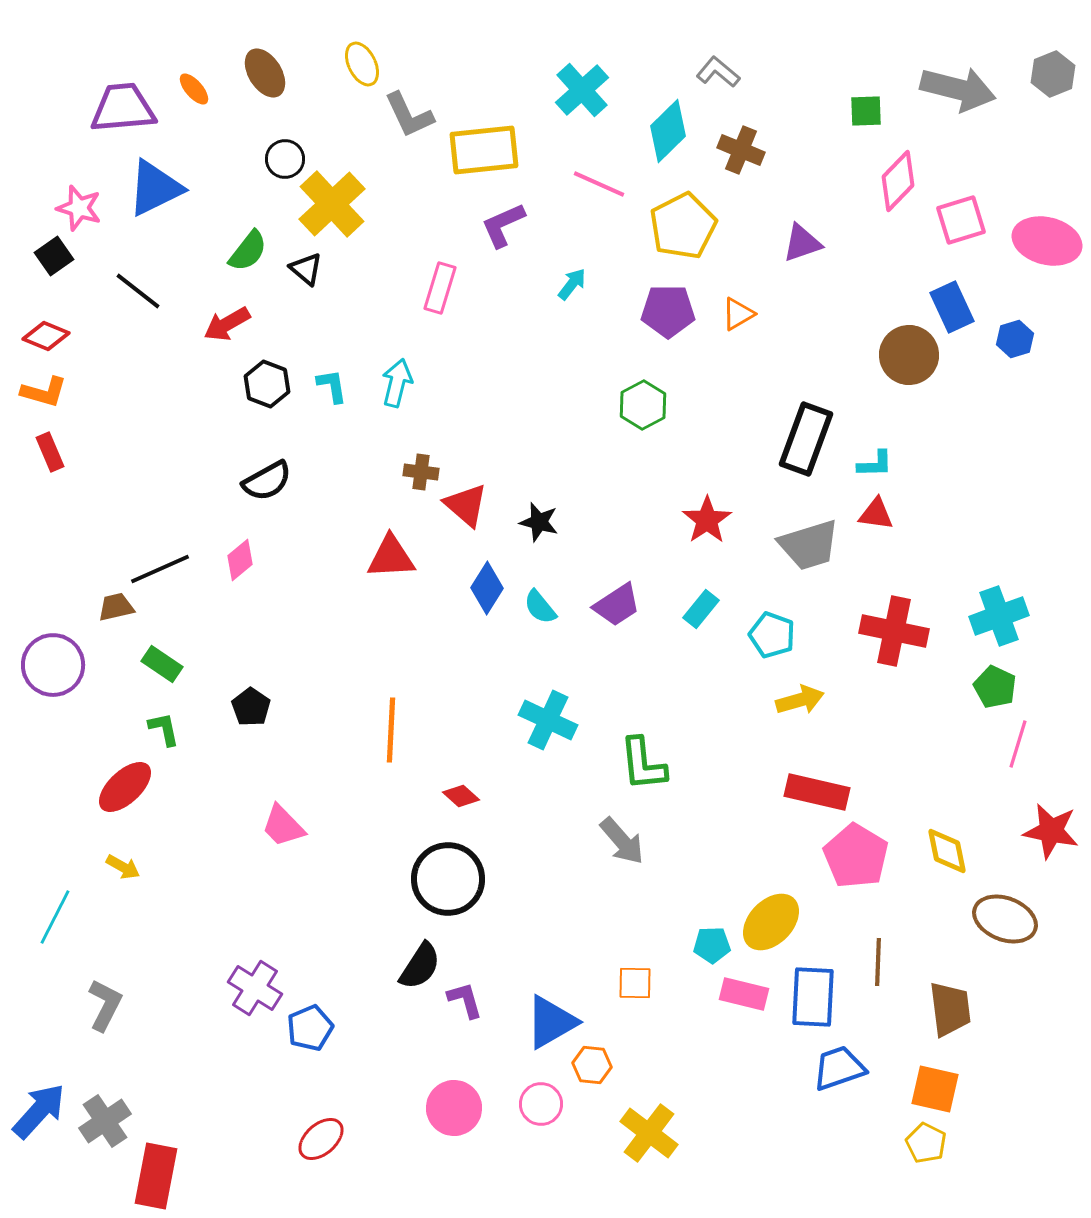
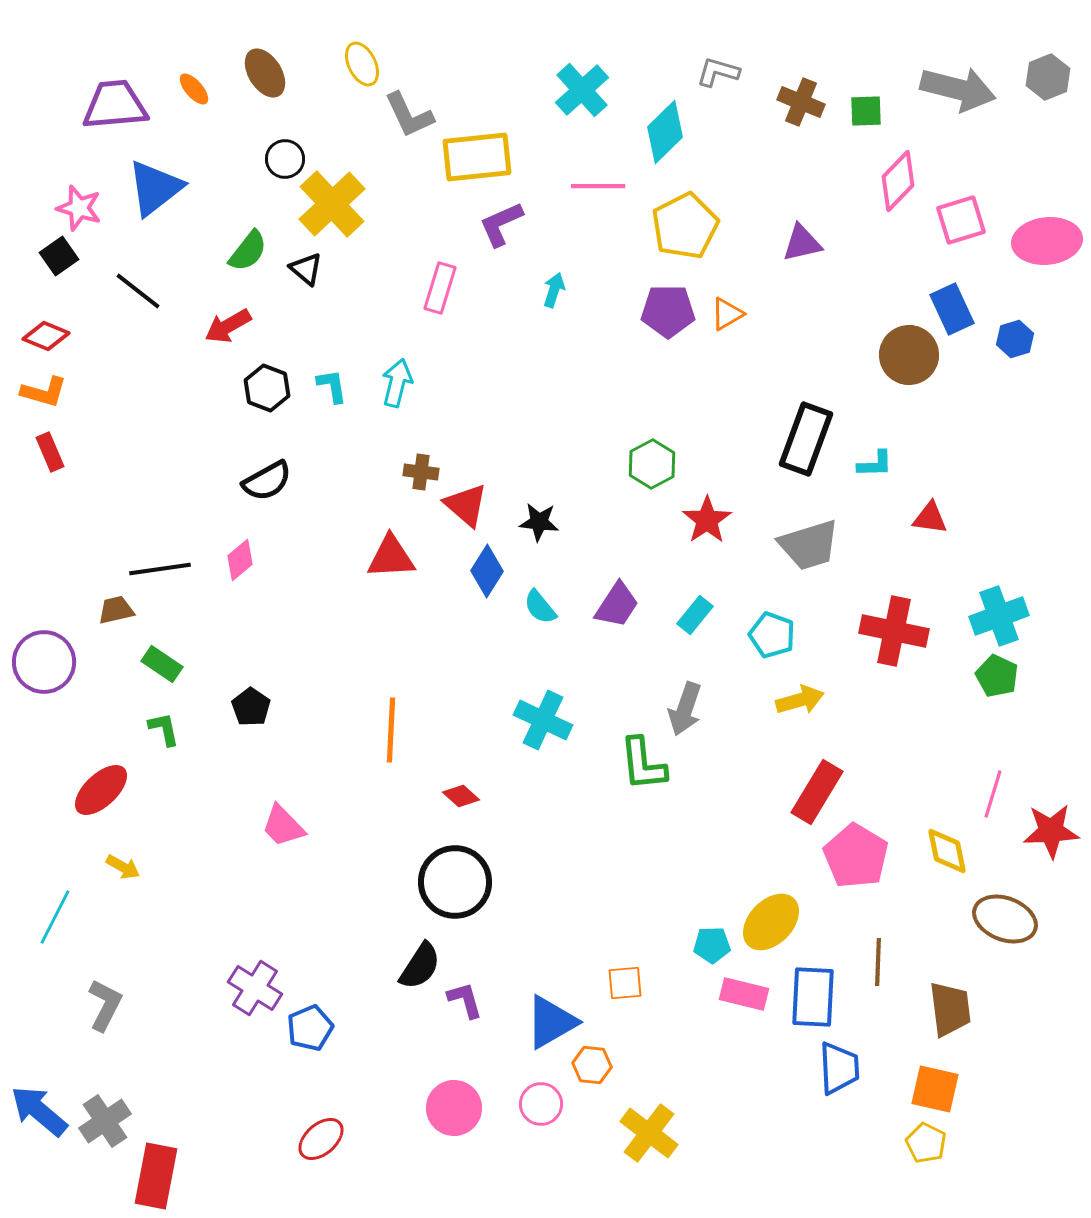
gray L-shape at (718, 72): rotated 24 degrees counterclockwise
gray hexagon at (1053, 74): moved 5 px left, 3 px down
purple trapezoid at (123, 108): moved 8 px left, 3 px up
cyan diamond at (668, 131): moved 3 px left, 1 px down
yellow rectangle at (484, 150): moved 7 px left, 7 px down
brown cross at (741, 150): moved 60 px right, 48 px up
pink line at (599, 184): moved 1 px left, 2 px down; rotated 24 degrees counterclockwise
blue triangle at (155, 188): rotated 12 degrees counterclockwise
purple L-shape at (503, 225): moved 2 px left, 1 px up
yellow pentagon at (683, 226): moved 2 px right
pink ellipse at (1047, 241): rotated 20 degrees counterclockwise
purple triangle at (802, 243): rotated 6 degrees clockwise
black square at (54, 256): moved 5 px right
cyan arrow at (572, 284): moved 18 px left, 6 px down; rotated 20 degrees counterclockwise
blue rectangle at (952, 307): moved 2 px down
orange triangle at (738, 314): moved 11 px left
red arrow at (227, 324): moved 1 px right, 2 px down
black hexagon at (267, 384): moved 4 px down
green hexagon at (643, 405): moved 9 px right, 59 px down
red triangle at (876, 514): moved 54 px right, 4 px down
black star at (539, 522): rotated 9 degrees counterclockwise
black line at (160, 569): rotated 16 degrees clockwise
blue diamond at (487, 588): moved 17 px up
purple trapezoid at (617, 605): rotated 24 degrees counterclockwise
brown trapezoid at (116, 607): moved 3 px down
cyan rectangle at (701, 609): moved 6 px left, 6 px down
purple circle at (53, 665): moved 9 px left, 3 px up
green pentagon at (995, 687): moved 2 px right, 11 px up
cyan cross at (548, 720): moved 5 px left
pink line at (1018, 744): moved 25 px left, 50 px down
red ellipse at (125, 787): moved 24 px left, 3 px down
red rectangle at (817, 792): rotated 72 degrees counterclockwise
red star at (1051, 831): rotated 14 degrees counterclockwise
gray arrow at (622, 841): moved 63 px right, 132 px up; rotated 60 degrees clockwise
black circle at (448, 879): moved 7 px right, 3 px down
orange square at (635, 983): moved 10 px left; rotated 6 degrees counterclockwise
blue trapezoid at (839, 1068): rotated 106 degrees clockwise
blue arrow at (39, 1111): rotated 92 degrees counterclockwise
